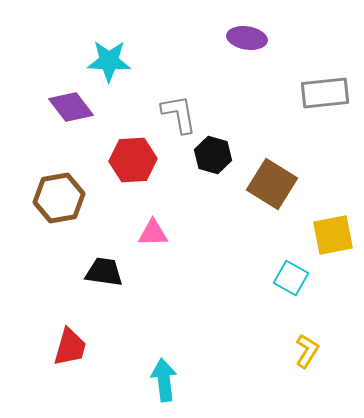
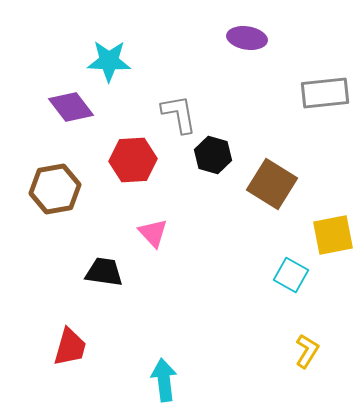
brown hexagon: moved 4 px left, 9 px up
pink triangle: rotated 48 degrees clockwise
cyan square: moved 3 px up
